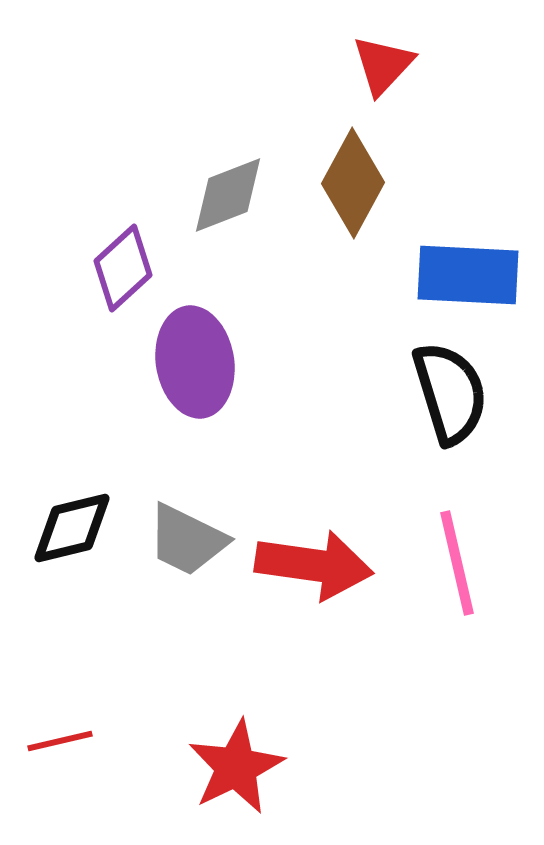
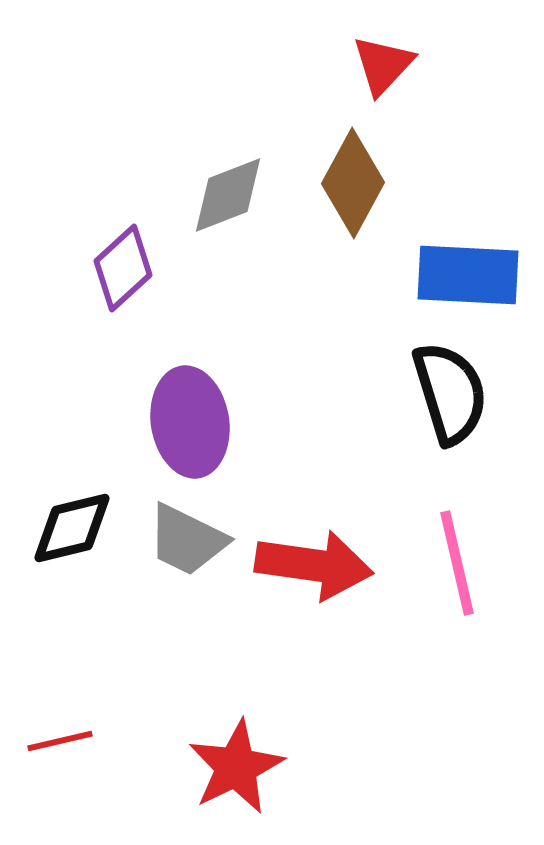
purple ellipse: moved 5 px left, 60 px down
